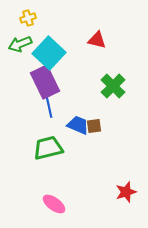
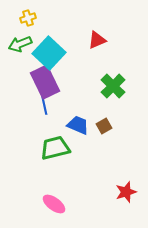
red triangle: rotated 36 degrees counterclockwise
blue line: moved 5 px left, 3 px up
brown square: moved 10 px right; rotated 21 degrees counterclockwise
green trapezoid: moved 7 px right
